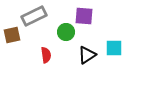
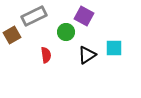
purple square: rotated 24 degrees clockwise
brown square: rotated 18 degrees counterclockwise
